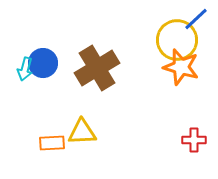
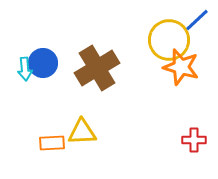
blue line: moved 1 px right, 1 px down
yellow circle: moved 8 px left
cyan arrow: rotated 20 degrees counterclockwise
